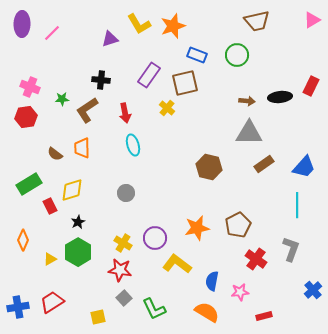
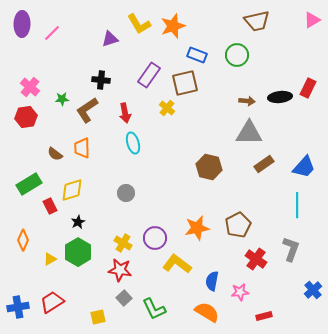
red rectangle at (311, 86): moved 3 px left, 2 px down
pink cross at (30, 87): rotated 18 degrees clockwise
cyan ellipse at (133, 145): moved 2 px up
